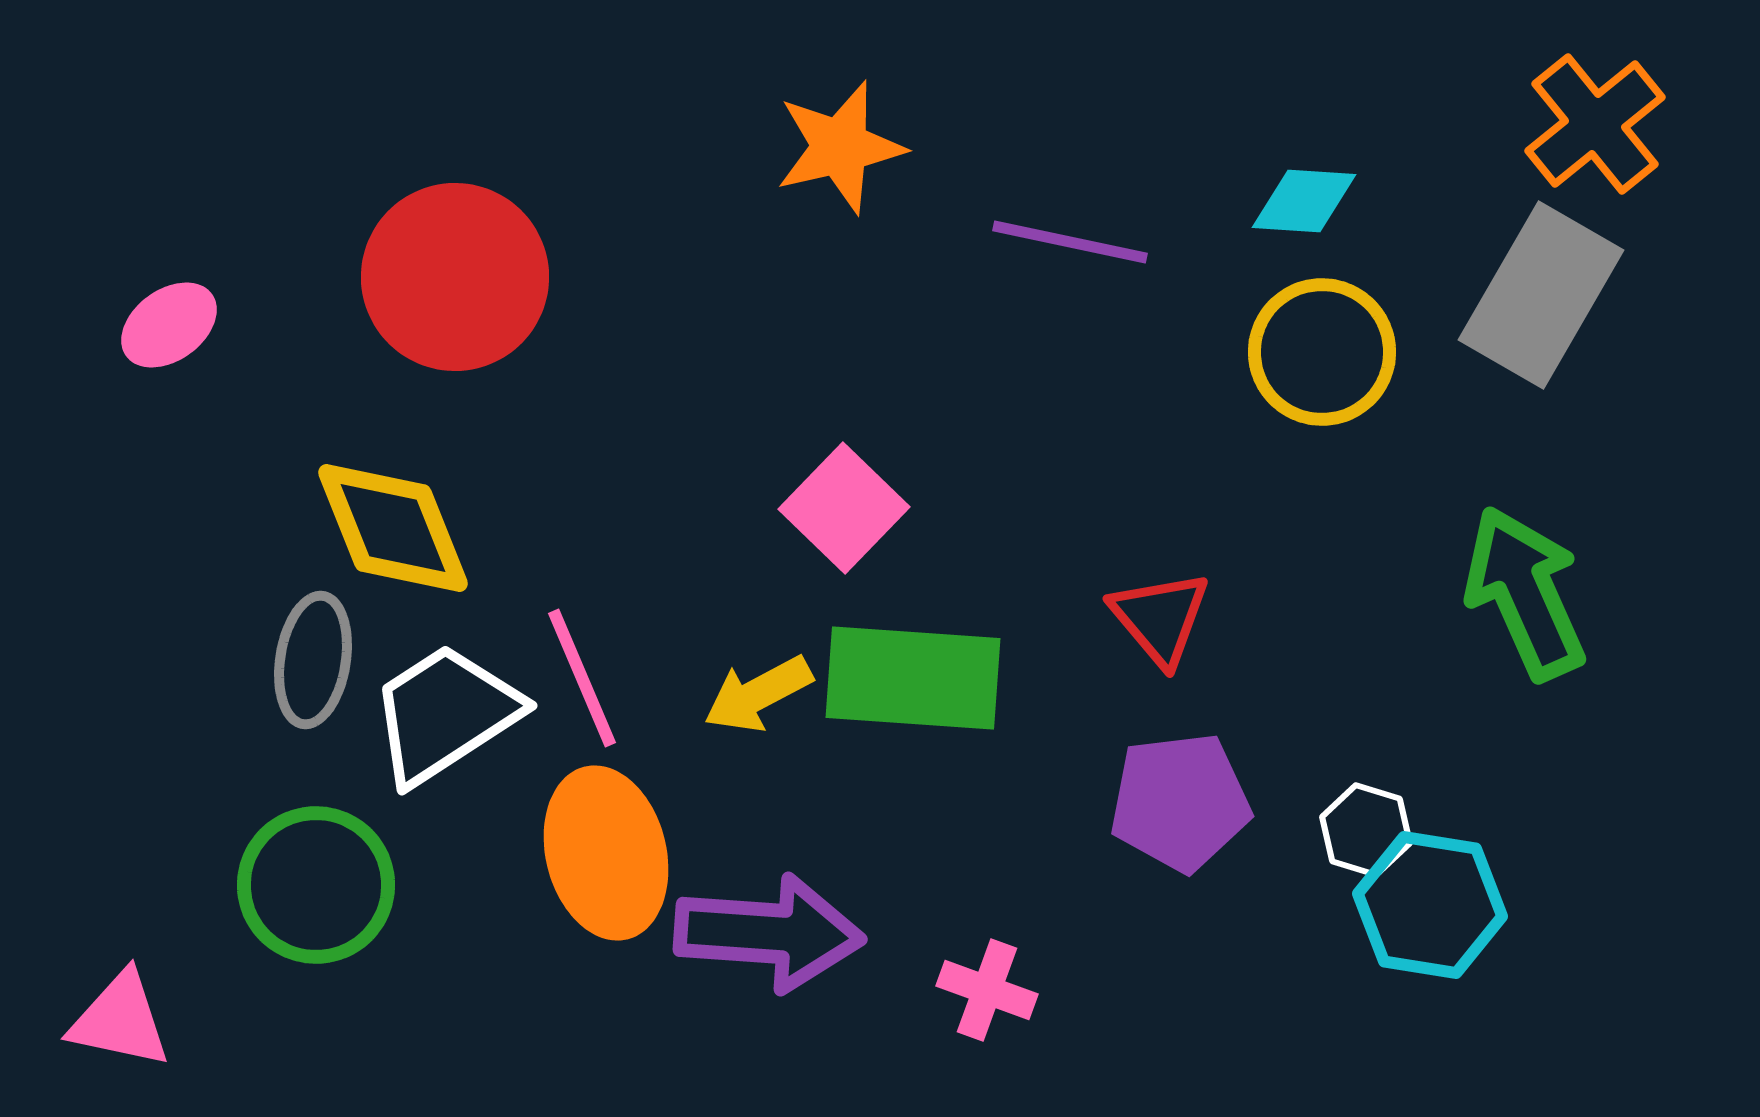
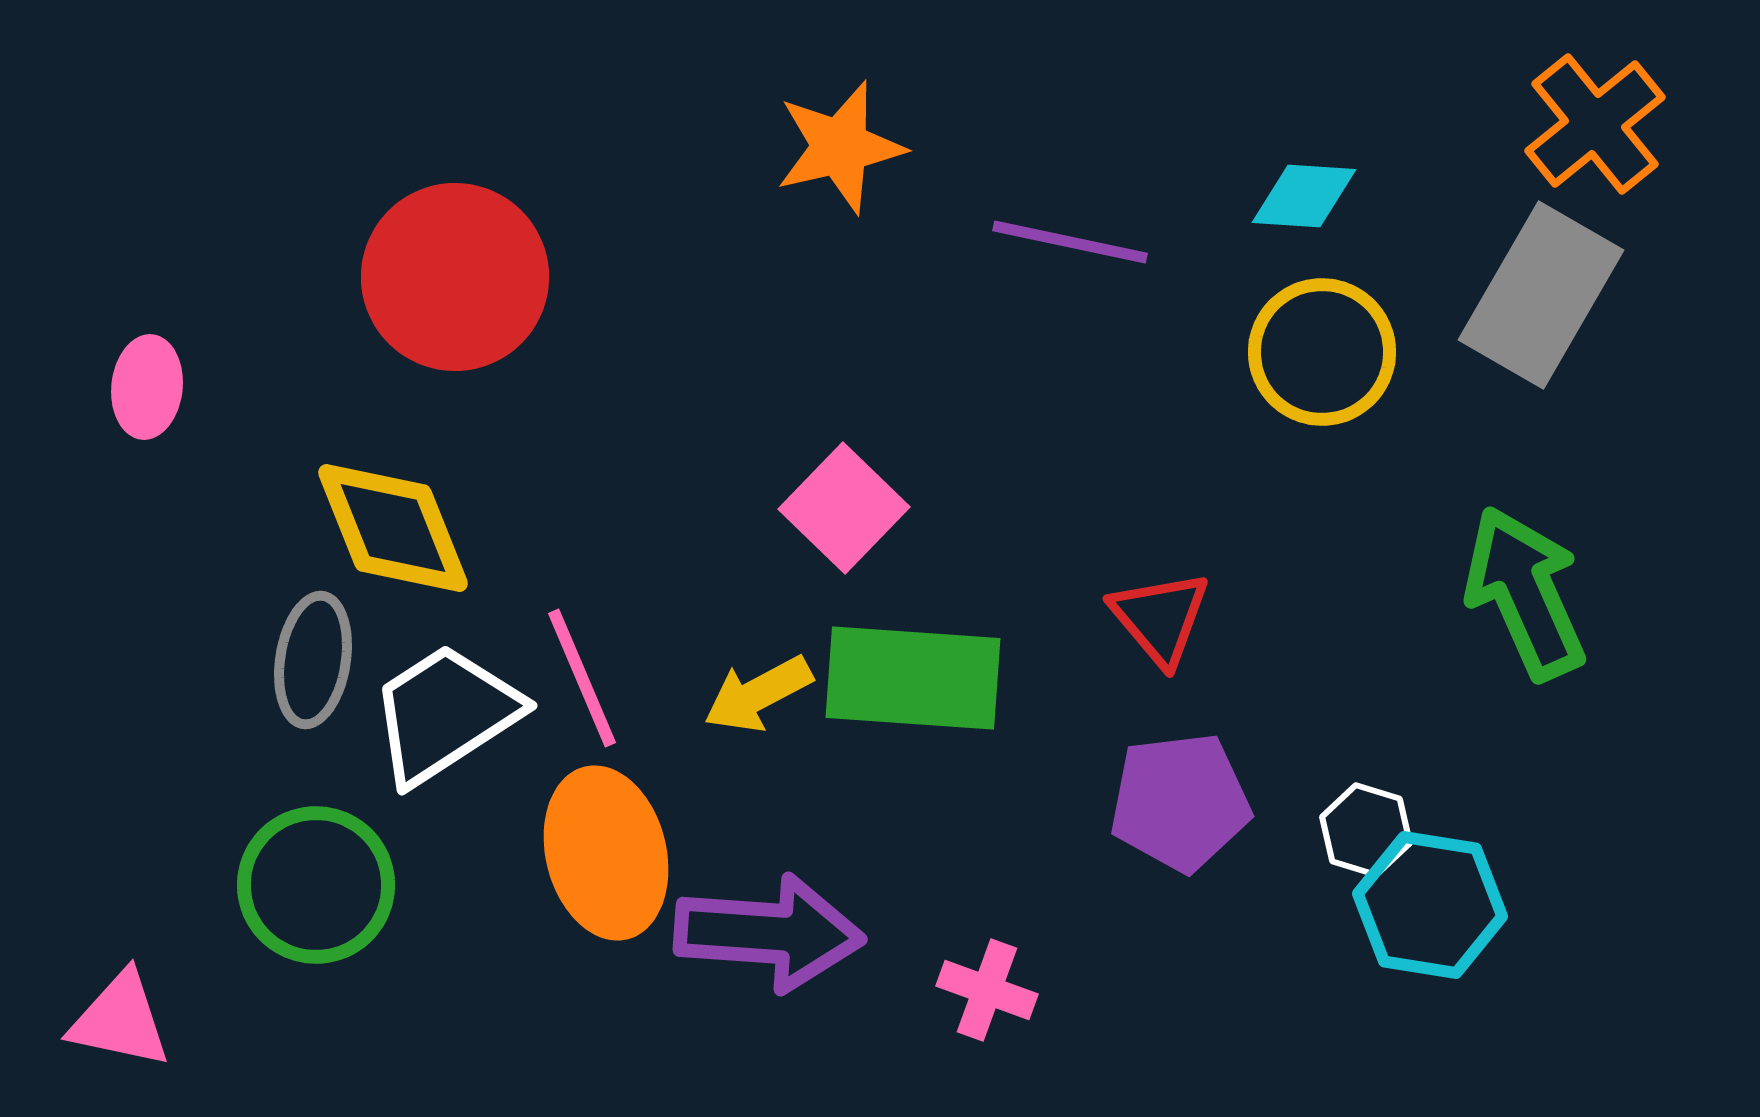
cyan diamond: moved 5 px up
pink ellipse: moved 22 px left, 62 px down; rotated 48 degrees counterclockwise
